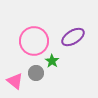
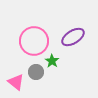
gray circle: moved 1 px up
pink triangle: moved 1 px right, 1 px down
